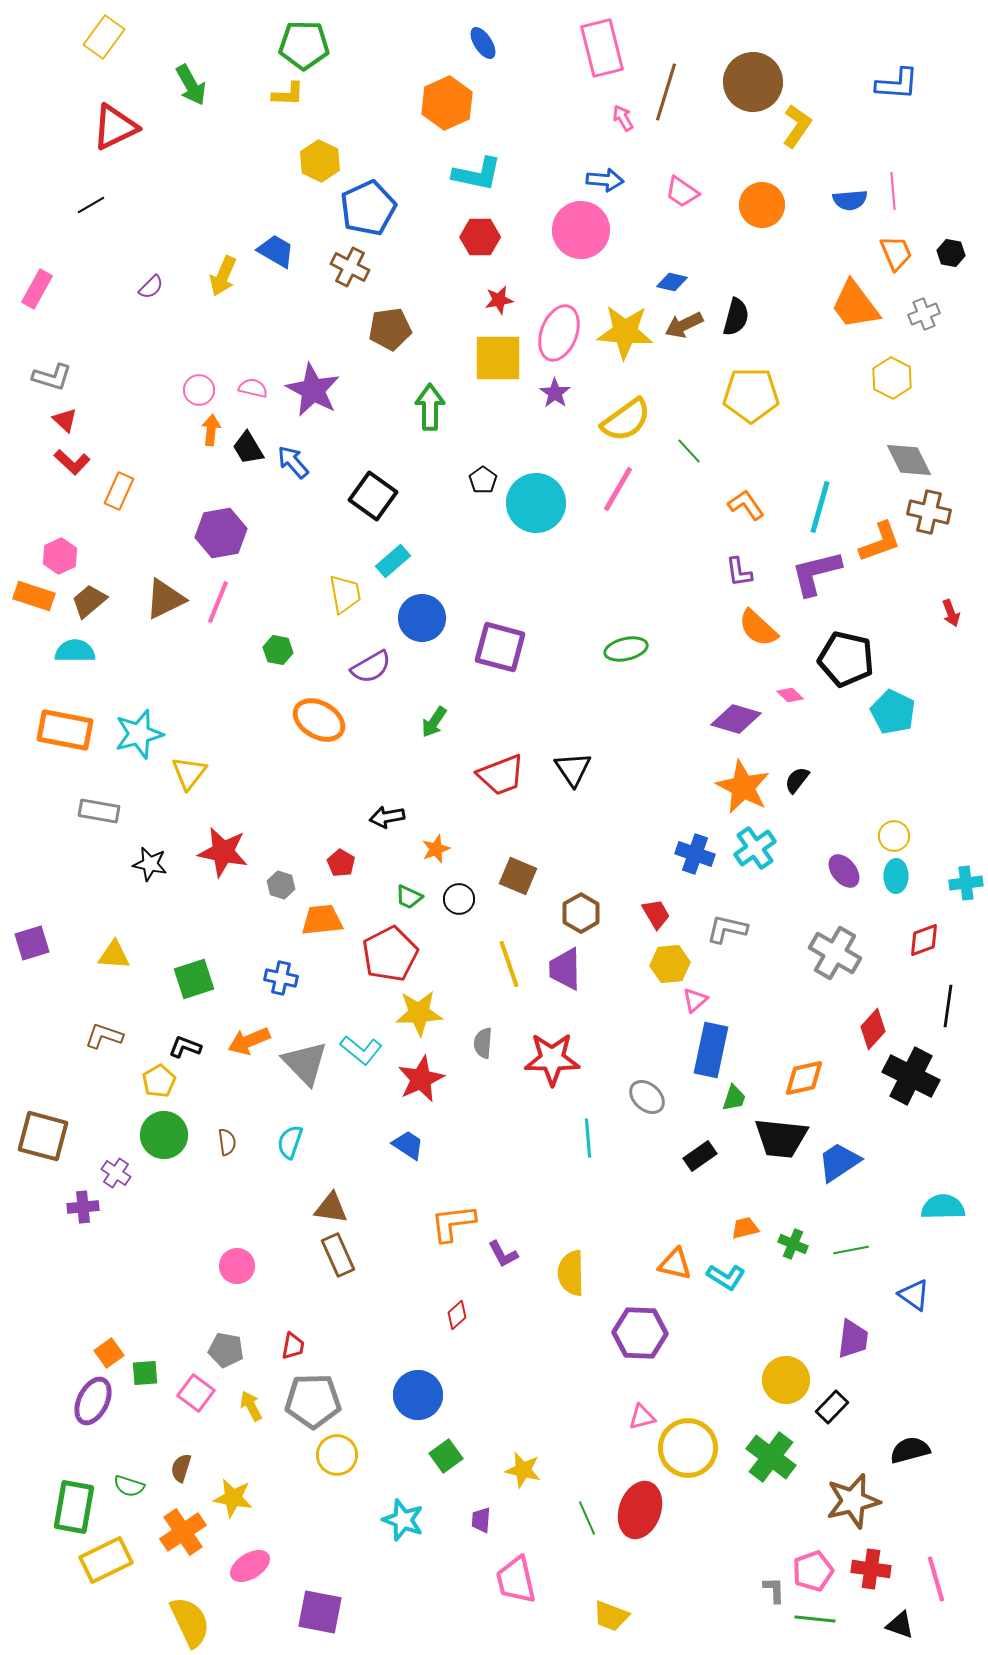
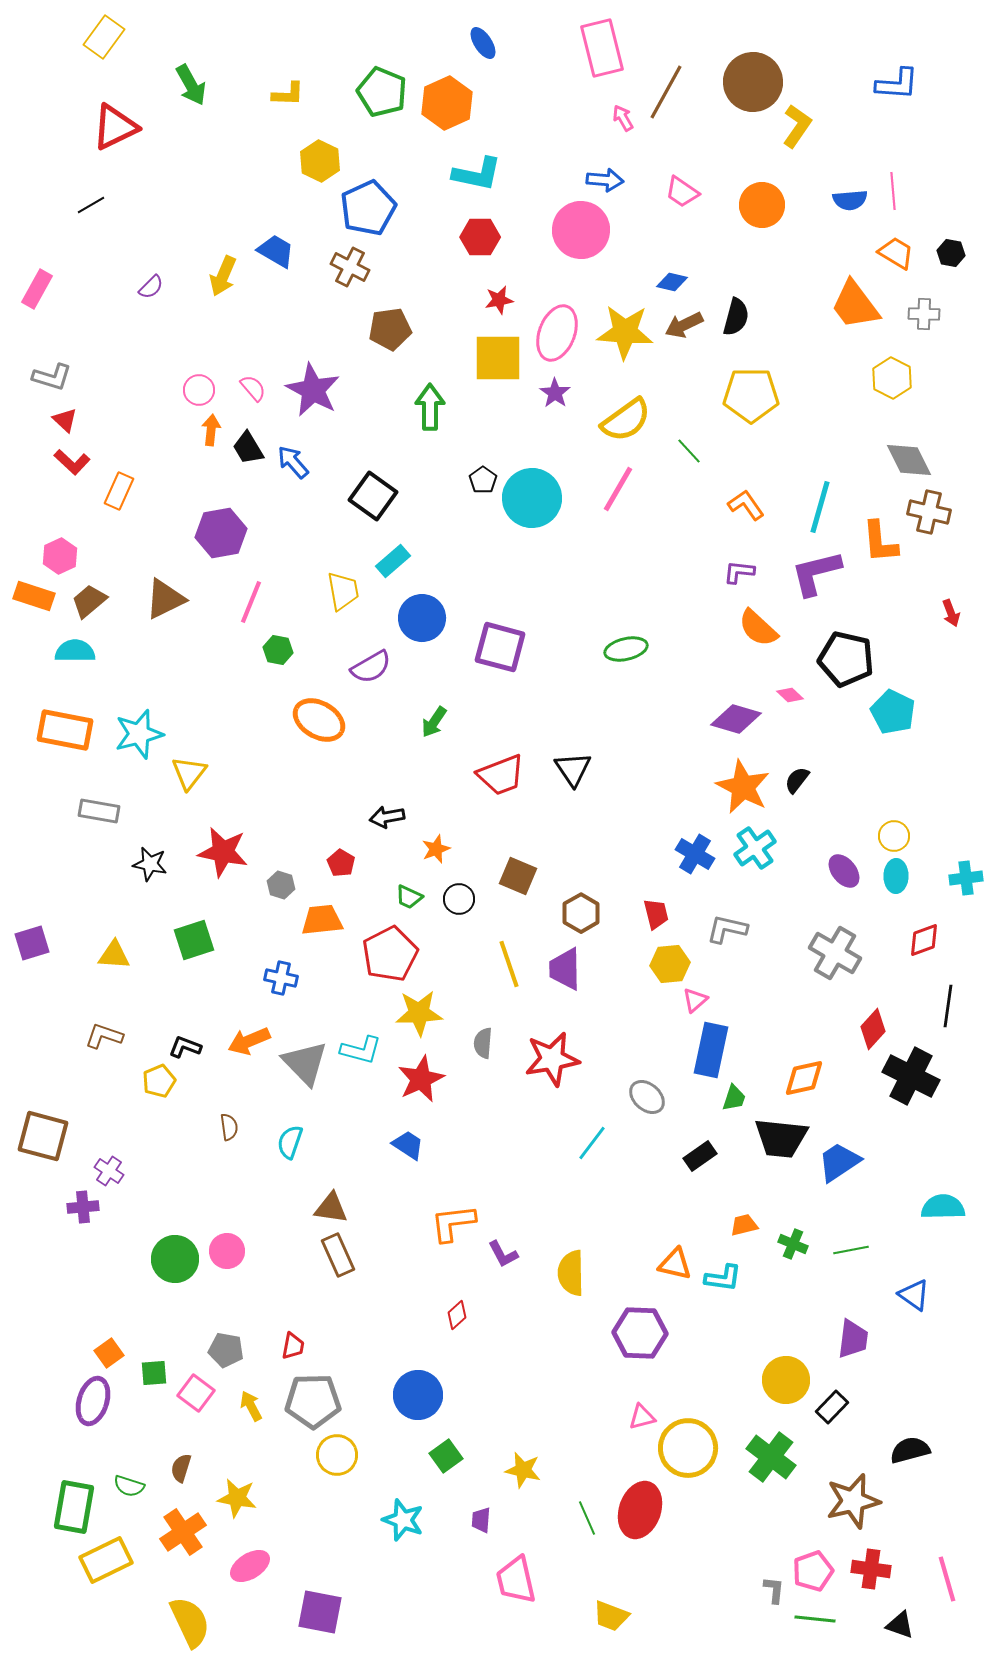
green pentagon at (304, 45): moved 78 px right, 47 px down; rotated 21 degrees clockwise
brown line at (666, 92): rotated 12 degrees clockwise
orange trapezoid at (896, 253): rotated 36 degrees counterclockwise
gray cross at (924, 314): rotated 24 degrees clockwise
pink ellipse at (559, 333): moved 2 px left
pink semicircle at (253, 388): rotated 36 degrees clockwise
cyan circle at (536, 503): moved 4 px left, 5 px up
orange L-shape at (880, 542): rotated 105 degrees clockwise
purple L-shape at (739, 572): rotated 104 degrees clockwise
yellow trapezoid at (345, 594): moved 2 px left, 3 px up
pink line at (218, 602): moved 33 px right
blue cross at (695, 854): rotated 12 degrees clockwise
cyan cross at (966, 883): moved 5 px up
red trapezoid at (656, 914): rotated 16 degrees clockwise
green square at (194, 979): moved 39 px up
cyan L-shape at (361, 1050): rotated 24 degrees counterclockwise
red star at (552, 1059): rotated 10 degrees counterclockwise
yellow pentagon at (159, 1081): rotated 8 degrees clockwise
green circle at (164, 1135): moved 11 px right, 124 px down
cyan line at (588, 1138): moved 4 px right, 5 px down; rotated 42 degrees clockwise
brown semicircle at (227, 1142): moved 2 px right, 15 px up
purple cross at (116, 1173): moved 7 px left, 2 px up
orange trapezoid at (745, 1228): moved 1 px left, 3 px up
pink circle at (237, 1266): moved 10 px left, 15 px up
cyan L-shape at (726, 1277): moved 3 px left, 1 px down; rotated 24 degrees counterclockwise
green square at (145, 1373): moved 9 px right
purple ellipse at (93, 1401): rotated 9 degrees counterclockwise
yellow star at (233, 1498): moved 4 px right
pink line at (936, 1579): moved 11 px right
gray L-shape at (774, 1590): rotated 8 degrees clockwise
